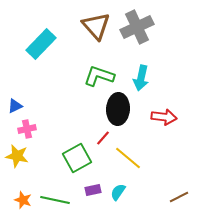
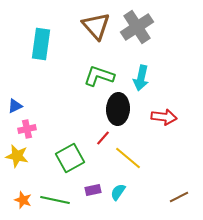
gray cross: rotated 8 degrees counterclockwise
cyan rectangle: rotated 36 degrees counterclockwise
green square: moved 7 px left
